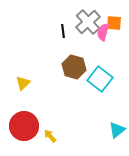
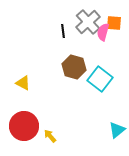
yellow triangle: rotated 49 degrees counterclockwise
